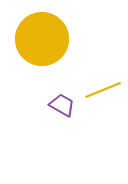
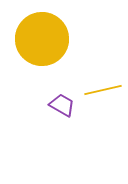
yellow line: rotated 9 degrees clockwise
